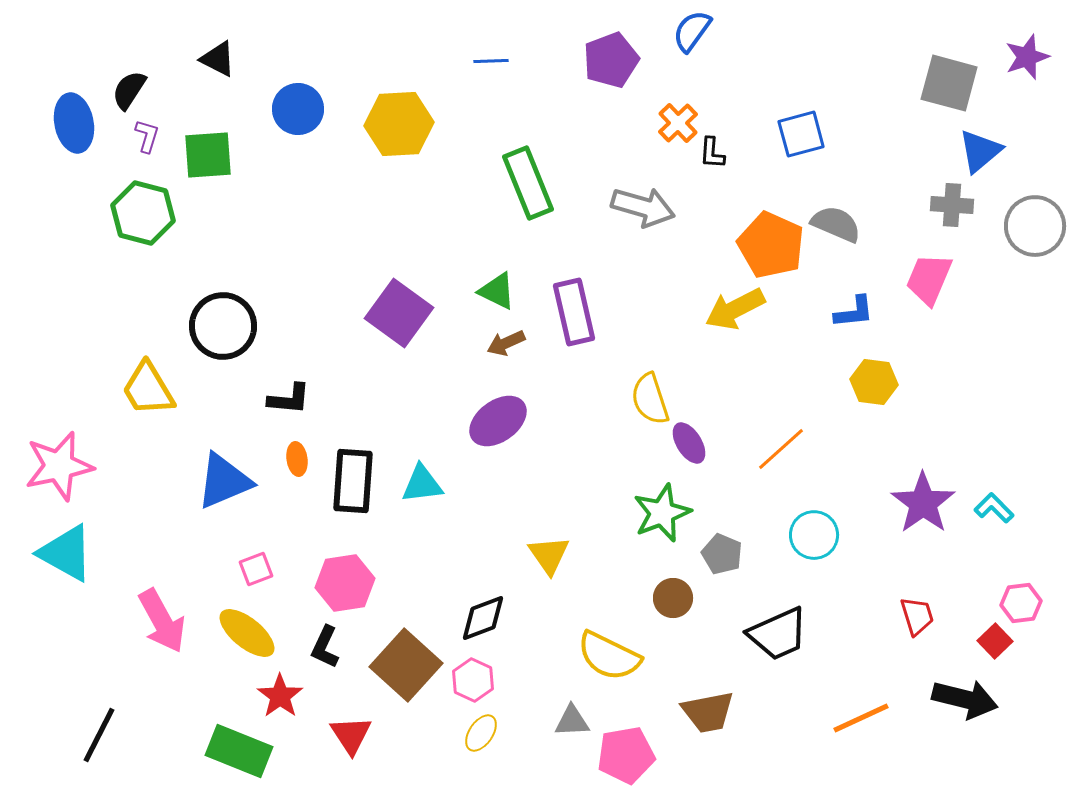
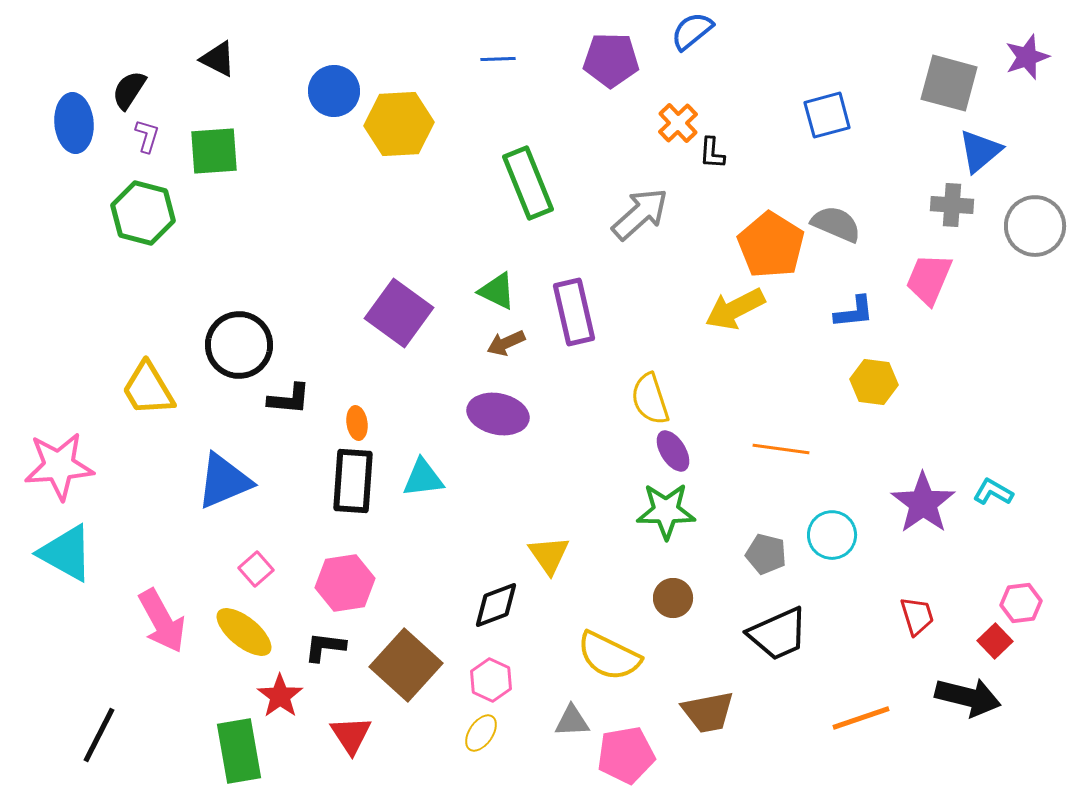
blue semicircle at (692, 31): rotated 15 degrees clockwise
purple pentagon at (611, 60): rotated 22 degrees clockwise
blue line at (491, 61): moved 7 px right, 2 px up
blue circle at (298, 109): moved 36 px right, 18 px up
blue ellipse at (74, 123): rotated 6 degrees clockwise
blue square at (801, 134): moved 26 px right, 19 px up
green square at (208, 155): moved 6 px right, 4 px up
gray arrow at (643, 207): moved 3 px left, 7 px down; rotated 58 degrees counterclockwise
orange pentagon at (771, 245): rotated 8 degrees clockwise
black circle at (223, 326): moved 16 px right, 19 px down
purple ellipse at (498, 421): moved 7 px up; rotated 48 degrees clockwise
purple ellipse at (689, 443): moved 16 px left, 8 px down
orange line at (781, 449): rotated 50 degrees clockwise
orange ellipse at (297, 459): moved 60 px right, 36 px up
pink star at (59, 466): rotated 8 degrees clockwise
cyan triangle at (422, 484): moved 1 px right, 6 px up
cyan L-shape at (994, 508): moved 1 px left, 16 px up; rotated 15 degrees counterclockwise
green star at (662, 513): moved 4 px right, 2 px up; rotated 22 degrees clockwise
cyan circle at (814, 535): moved 18 px right
gray pentagon at (722, 554): moved 44 px right; rotated 9 degrees counterclockwise
pink square at (256, 569): rotated 20 degrees counterclockwise
black diamond at (483, 618): moved 13 px right, 13 px up
yellow ellipse at (247, 633): moved 3 px left, 1 px up
black L-shape at (325, 647): rotated 72 degrees clockwise
pink hexagon at (473, 680): moved 18 px right
black arrow at (965, 699): moved 3 px right, 2 px up
orange line at (861, 718): rotated 6 degrees clockwise
green rectangle at (239, 751): rotated 58 degrees clockwise
